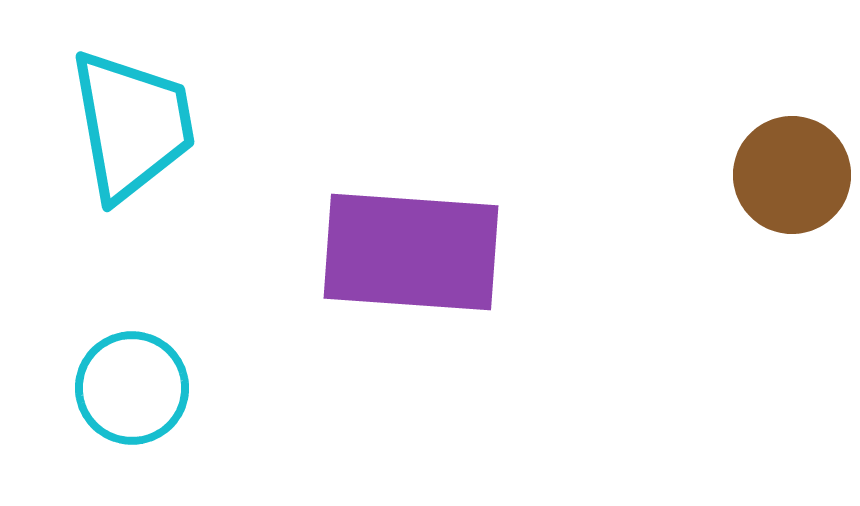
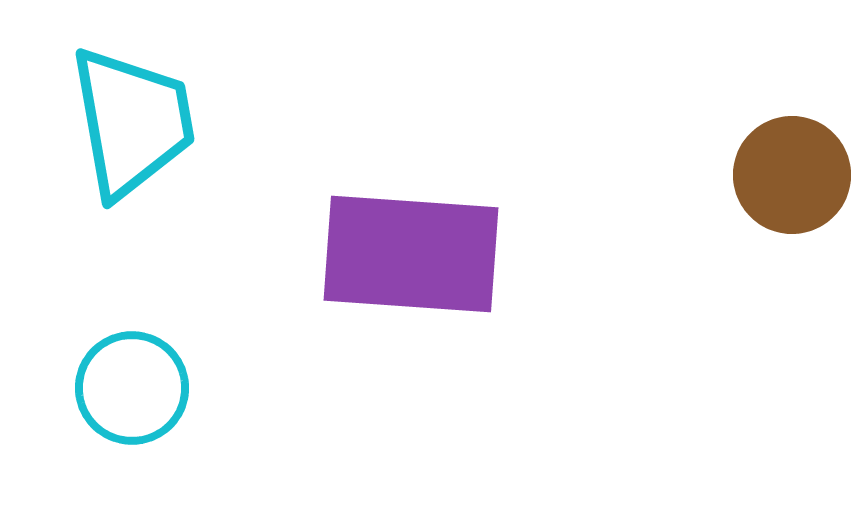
cyan trapezoid: moved 3 px up
purple rectangle: moved 2 px down
